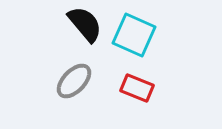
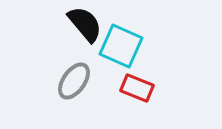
cyan square: moved 13 px left, 11 px down
gray ellipse: rotated 9 degrees counterclockwise
